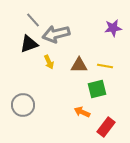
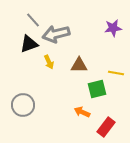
yellow line: moved 11 px right, 7 px down
